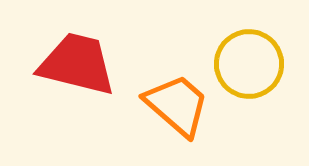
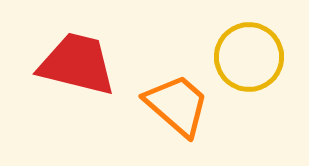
yellow circle: moved 7 px up
